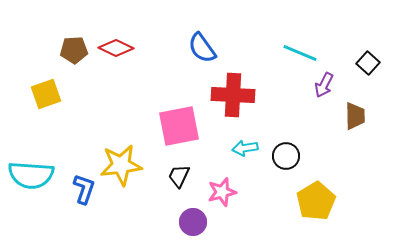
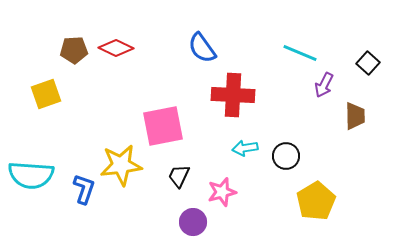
pink square: moved 16 px left
